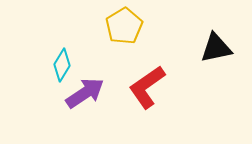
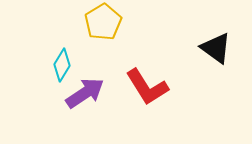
yellow pentagon: moved 21 px left, 4 px up
black triangle: rotated 48 degrees clockwise
red L-shape: rotated 87 degrees counterclockwise
